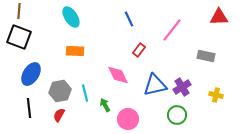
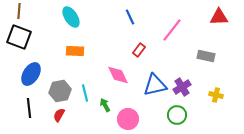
blue line: moved 1 px right, 2 px up
